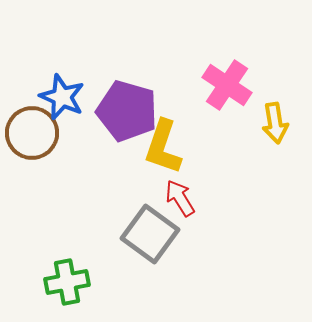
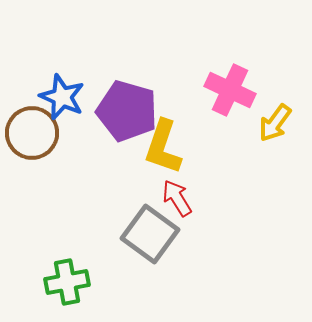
pink cross: moved 3 px right, 5 px down; rotated 9 degrees counterclockwise
yellow arrow: rotated 45 degrees clockwise
red arrow: moved 3 px left
